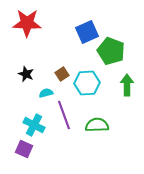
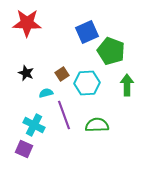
black star: moved 1 px up
